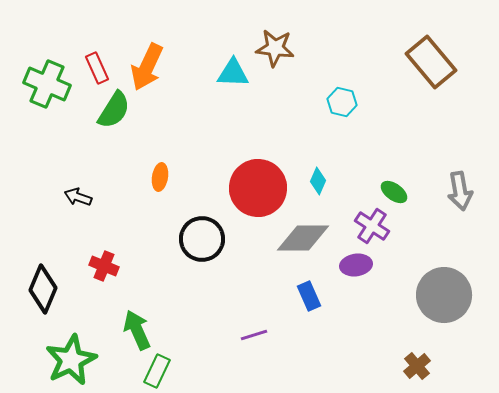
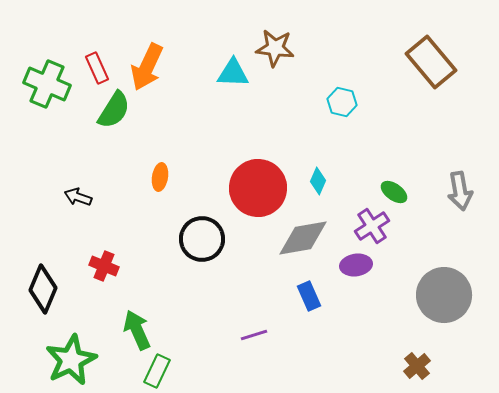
purple cross: rotated 24 degrees clockwise
gray diamond: rotated 10 degrees counterclockwise
